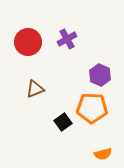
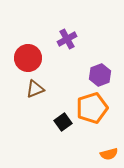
red circle: moved 16 px down
purple hexagon: rotated 15 degrees clockwise
orange pentagon: rotated 20 degrees counterclockwise
orange semicircle: moved 6 px right
